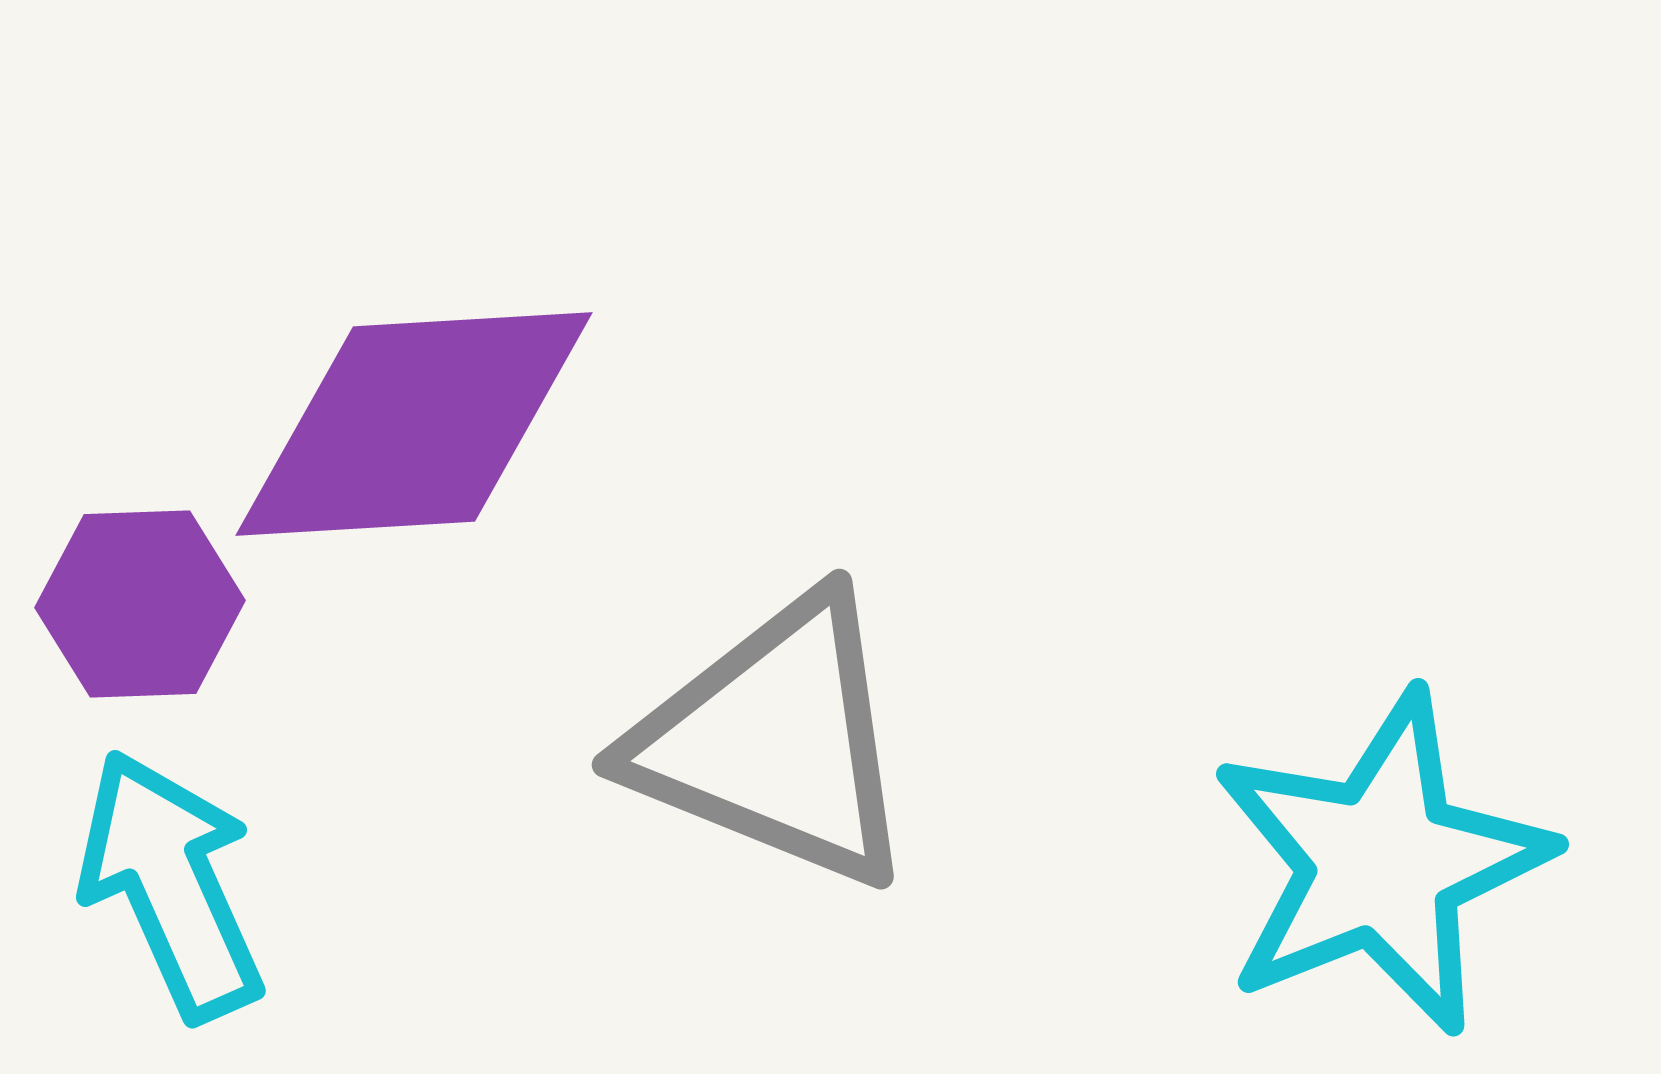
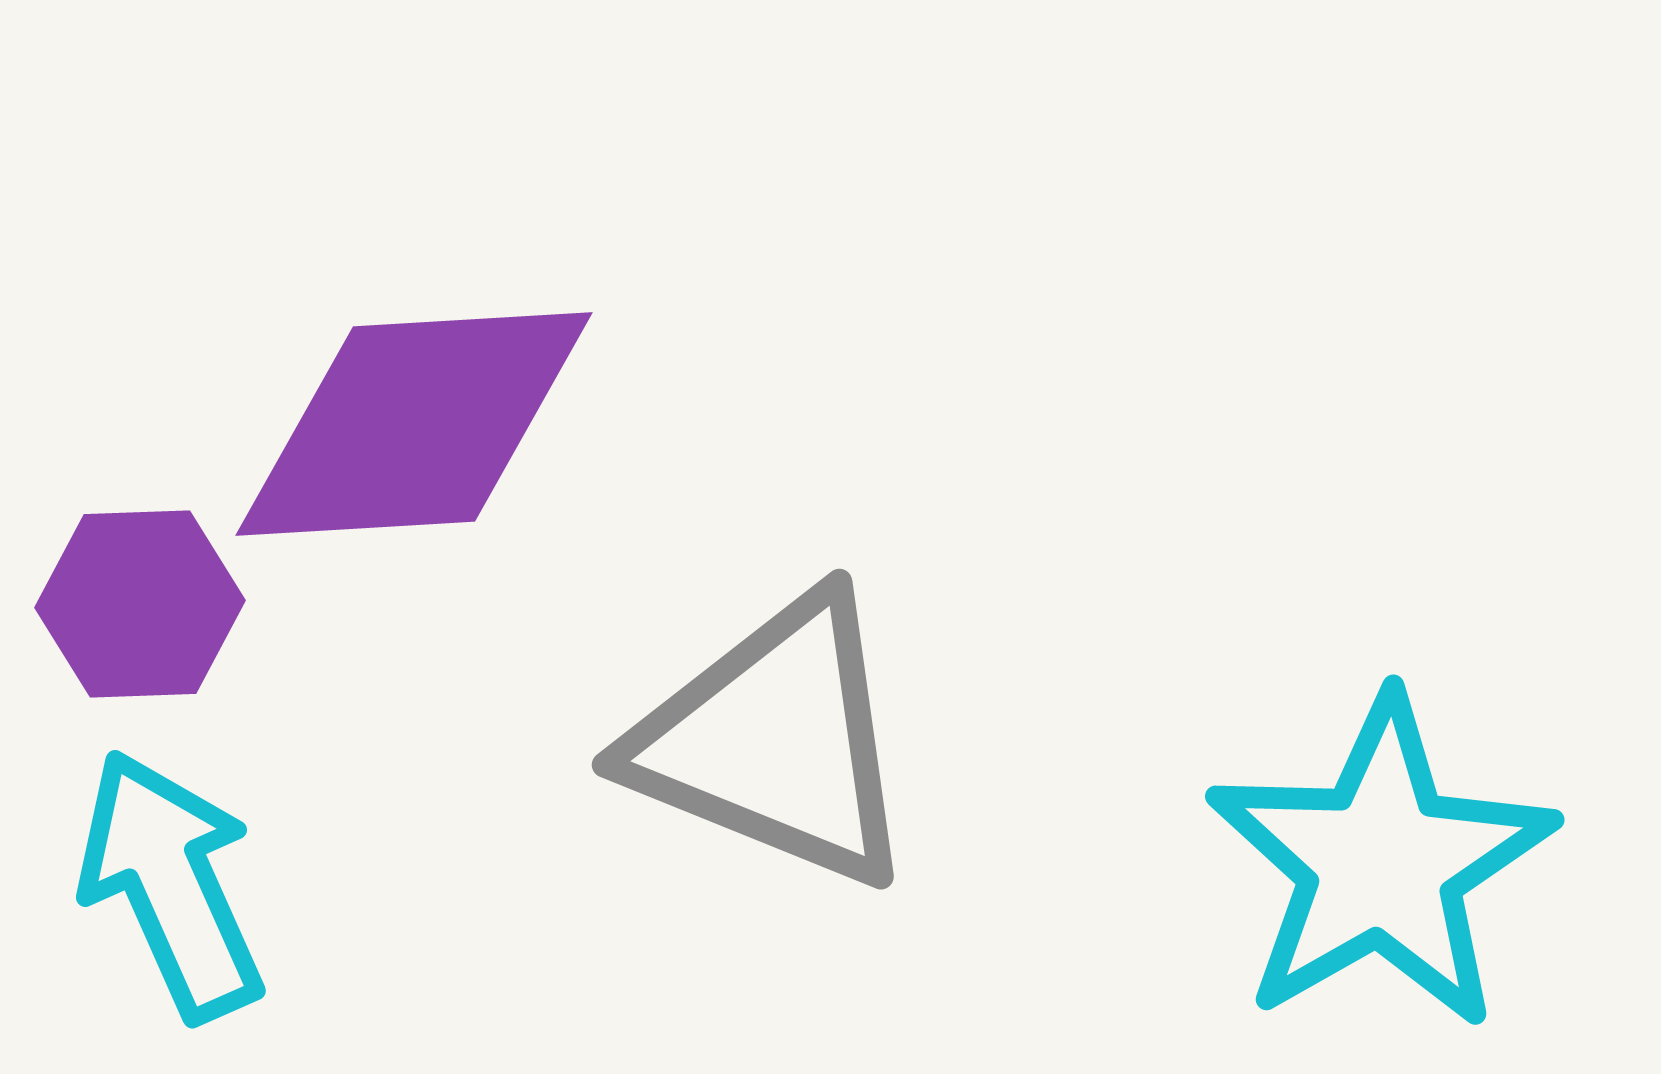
cyan star: rotated 8 degrees counterclockwise
